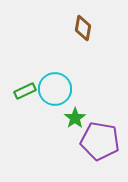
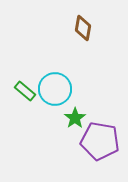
green rectangle: rotated 65 degrees clockwise
